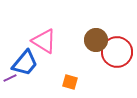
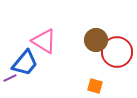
orange square: moved 25 px right, 4 px down
